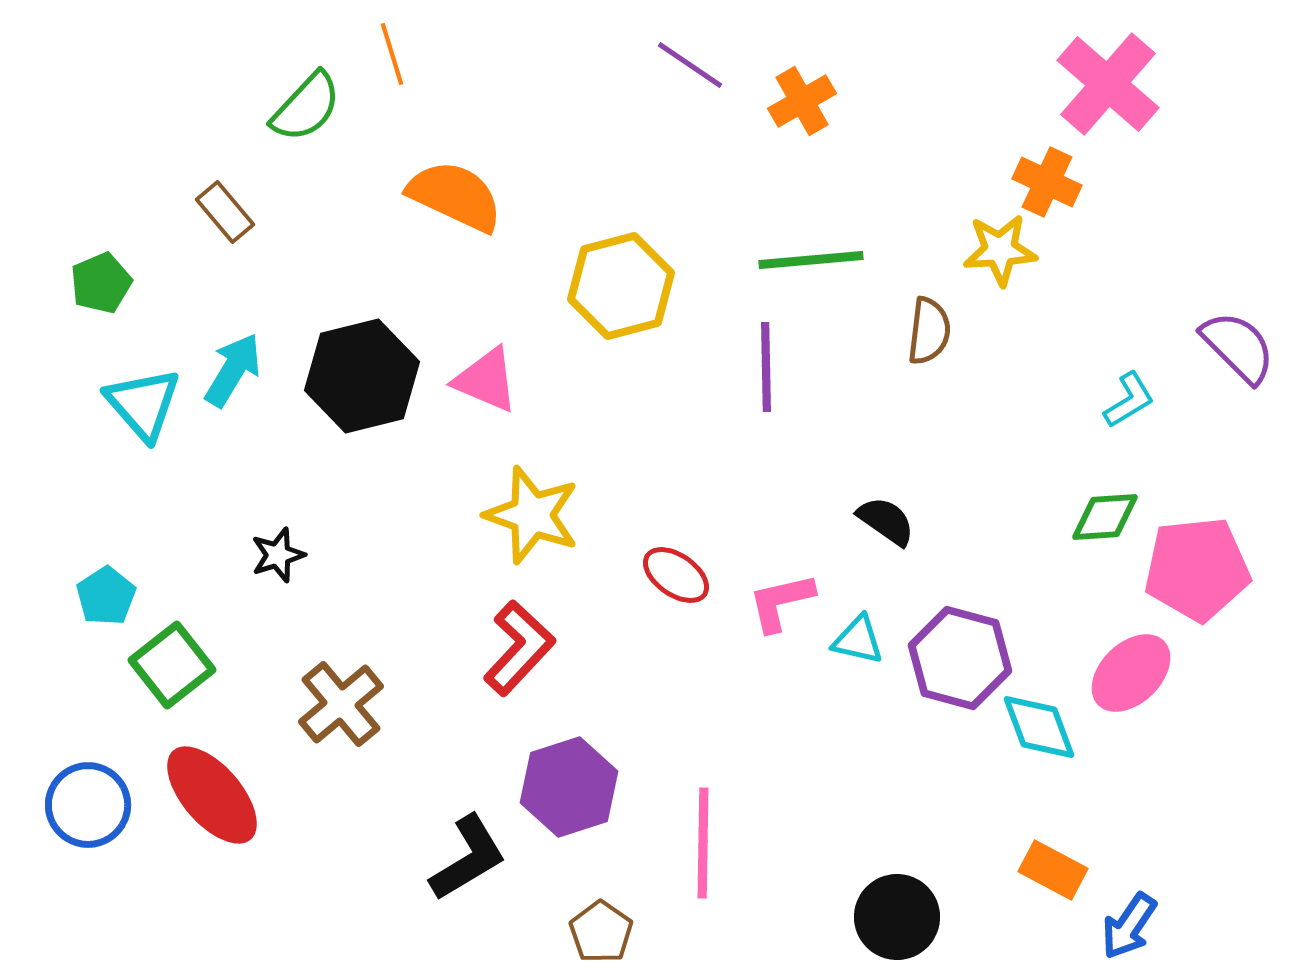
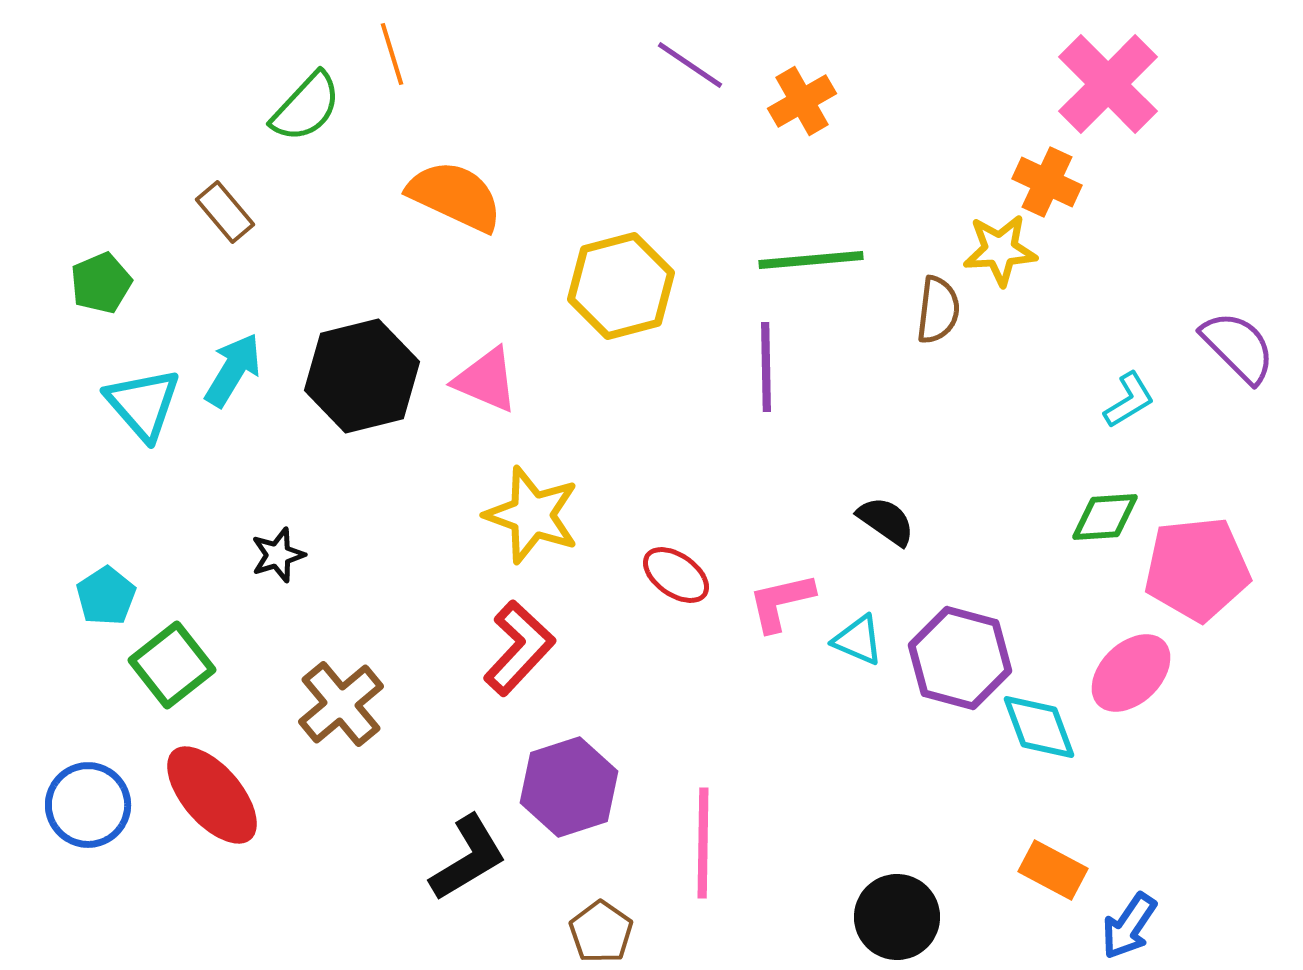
pink cross at (1108, 84): rotated 4 degrees clockwise
brown semicircle at (929, 331): moved 9 px right, 21 px up
cyan triangle at (858, 640): rotated 10 degrees clockwise
